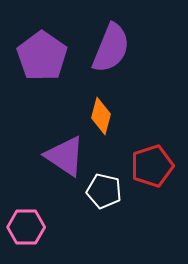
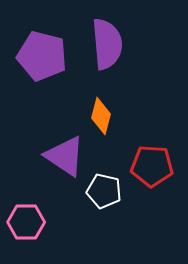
purple semicircle: moved 4 px left, 4 px up; rotated 27 degrees counterclockwise
purple pentagon: rotated 21 degrees counterclockwise
red pentagon: rotated 21 degrees clockwise
pink hexagon: moved 5 px up
